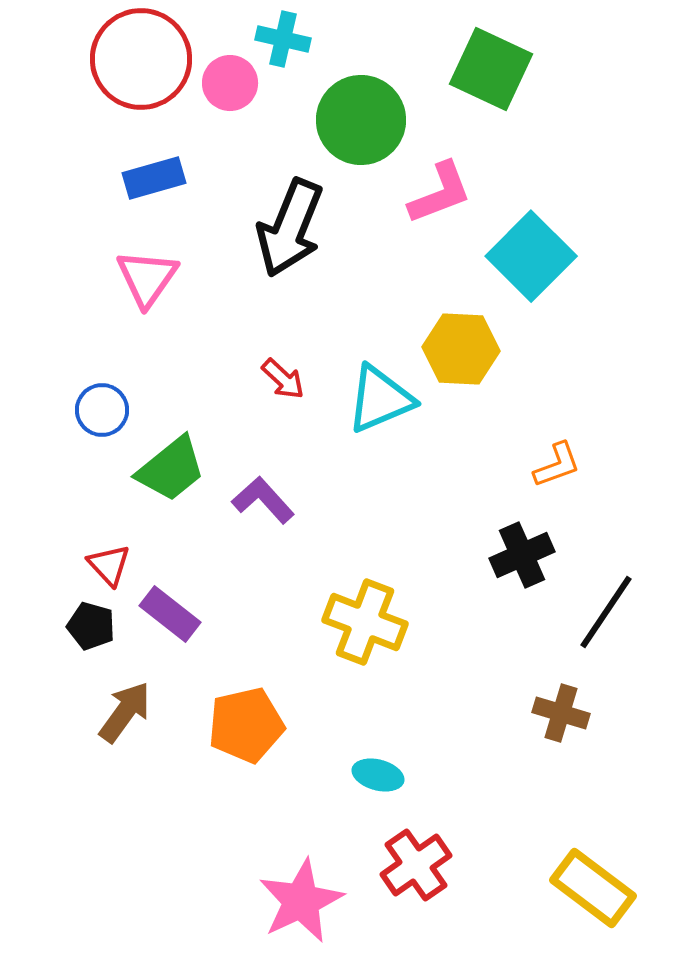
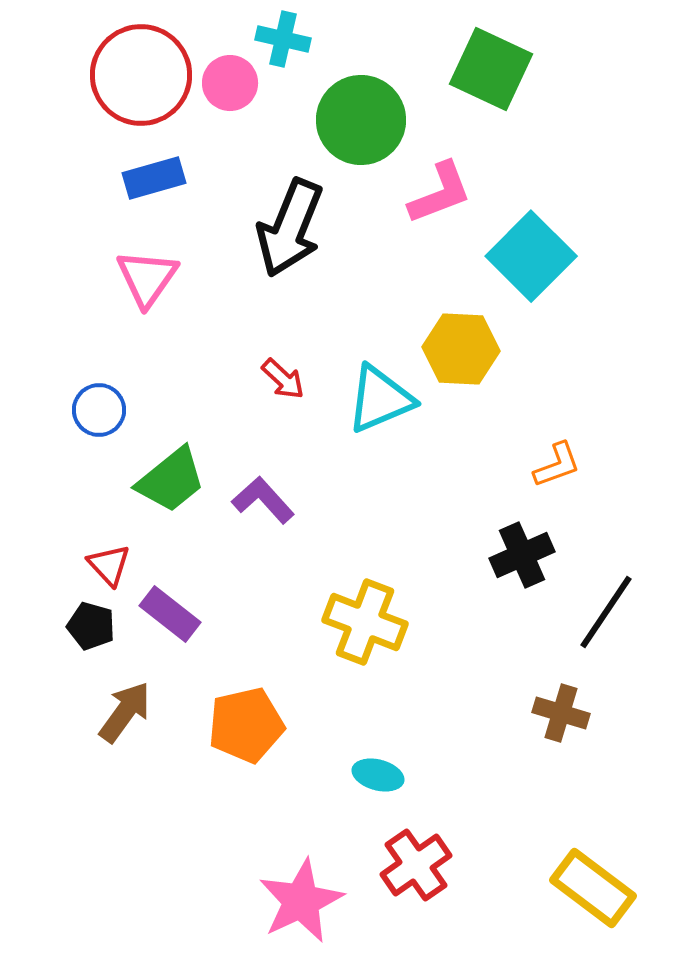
red circle: moved 16 px down
blue circle: moved 3 px left
green trapezoid: moved 11 px down
